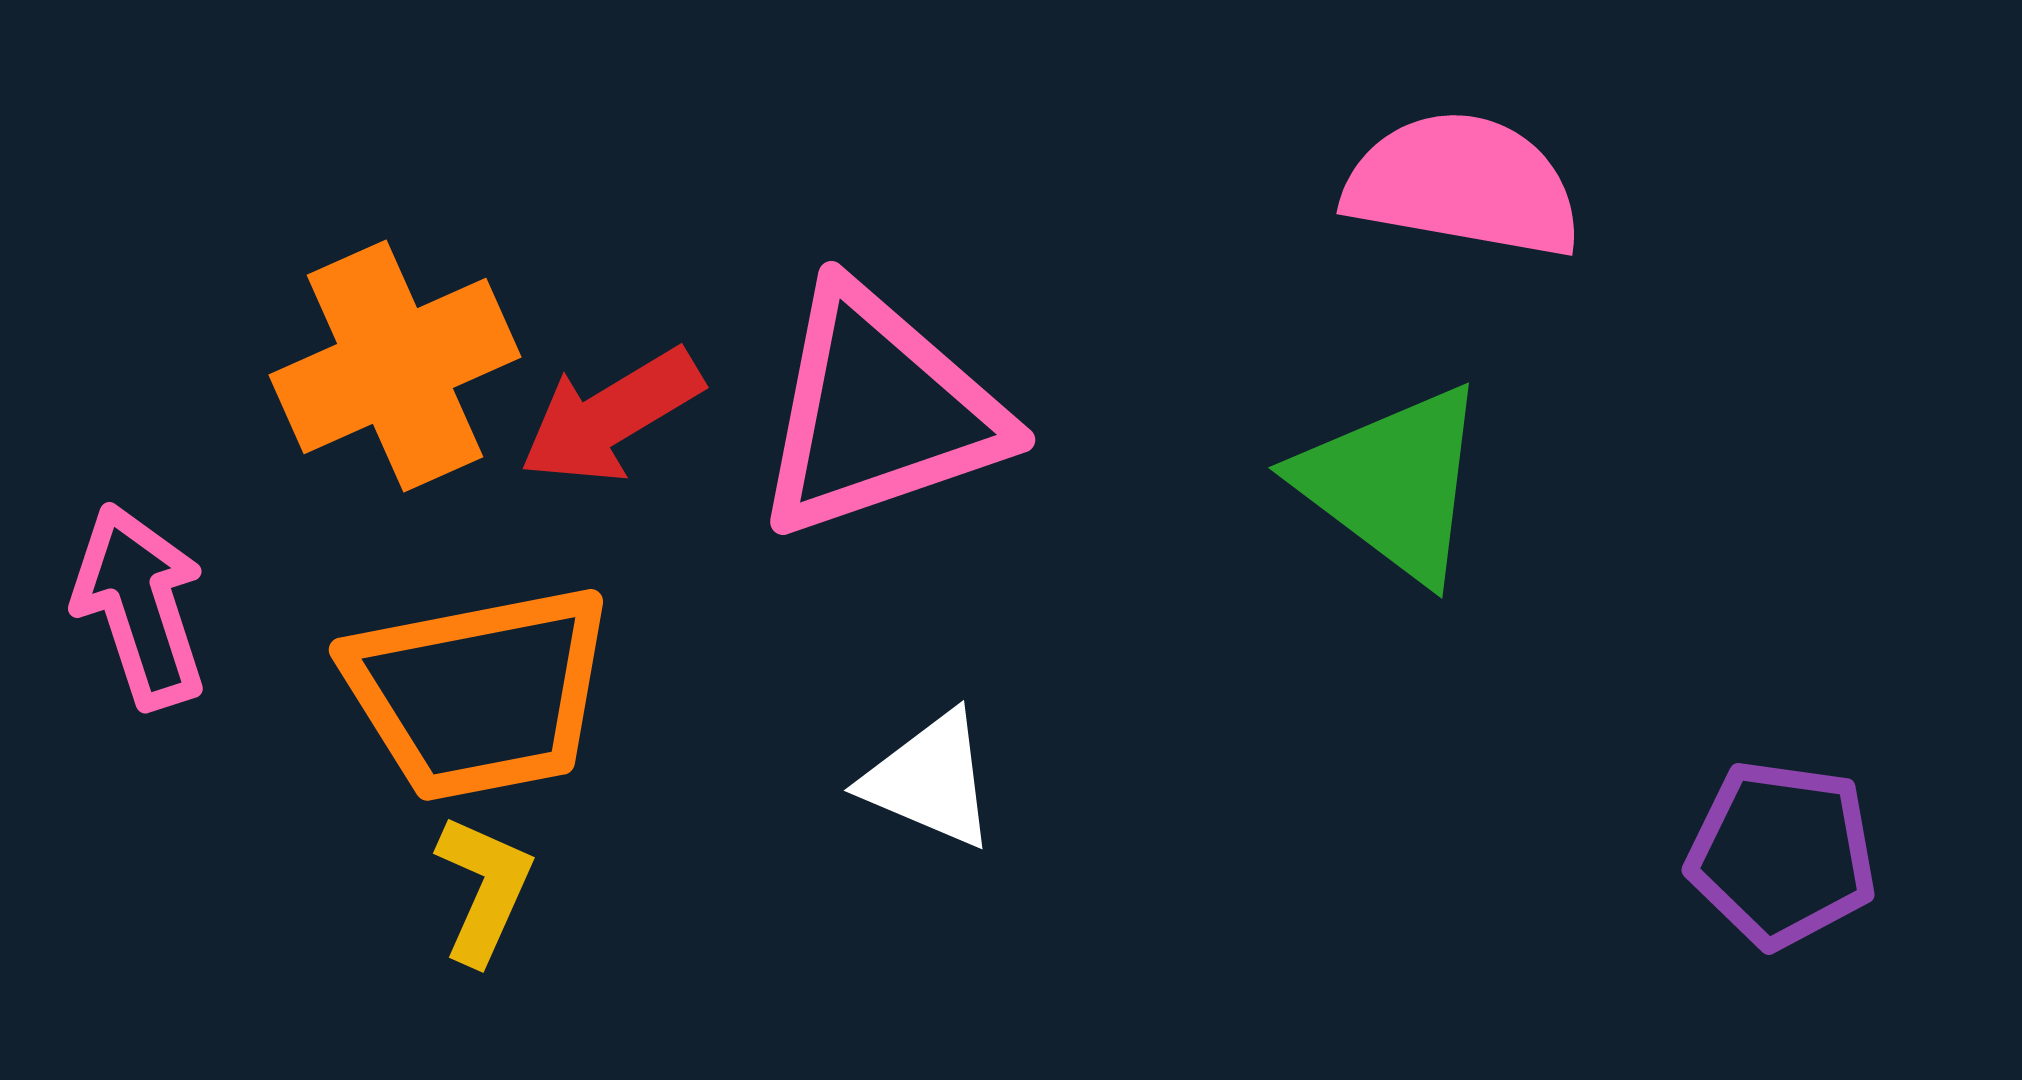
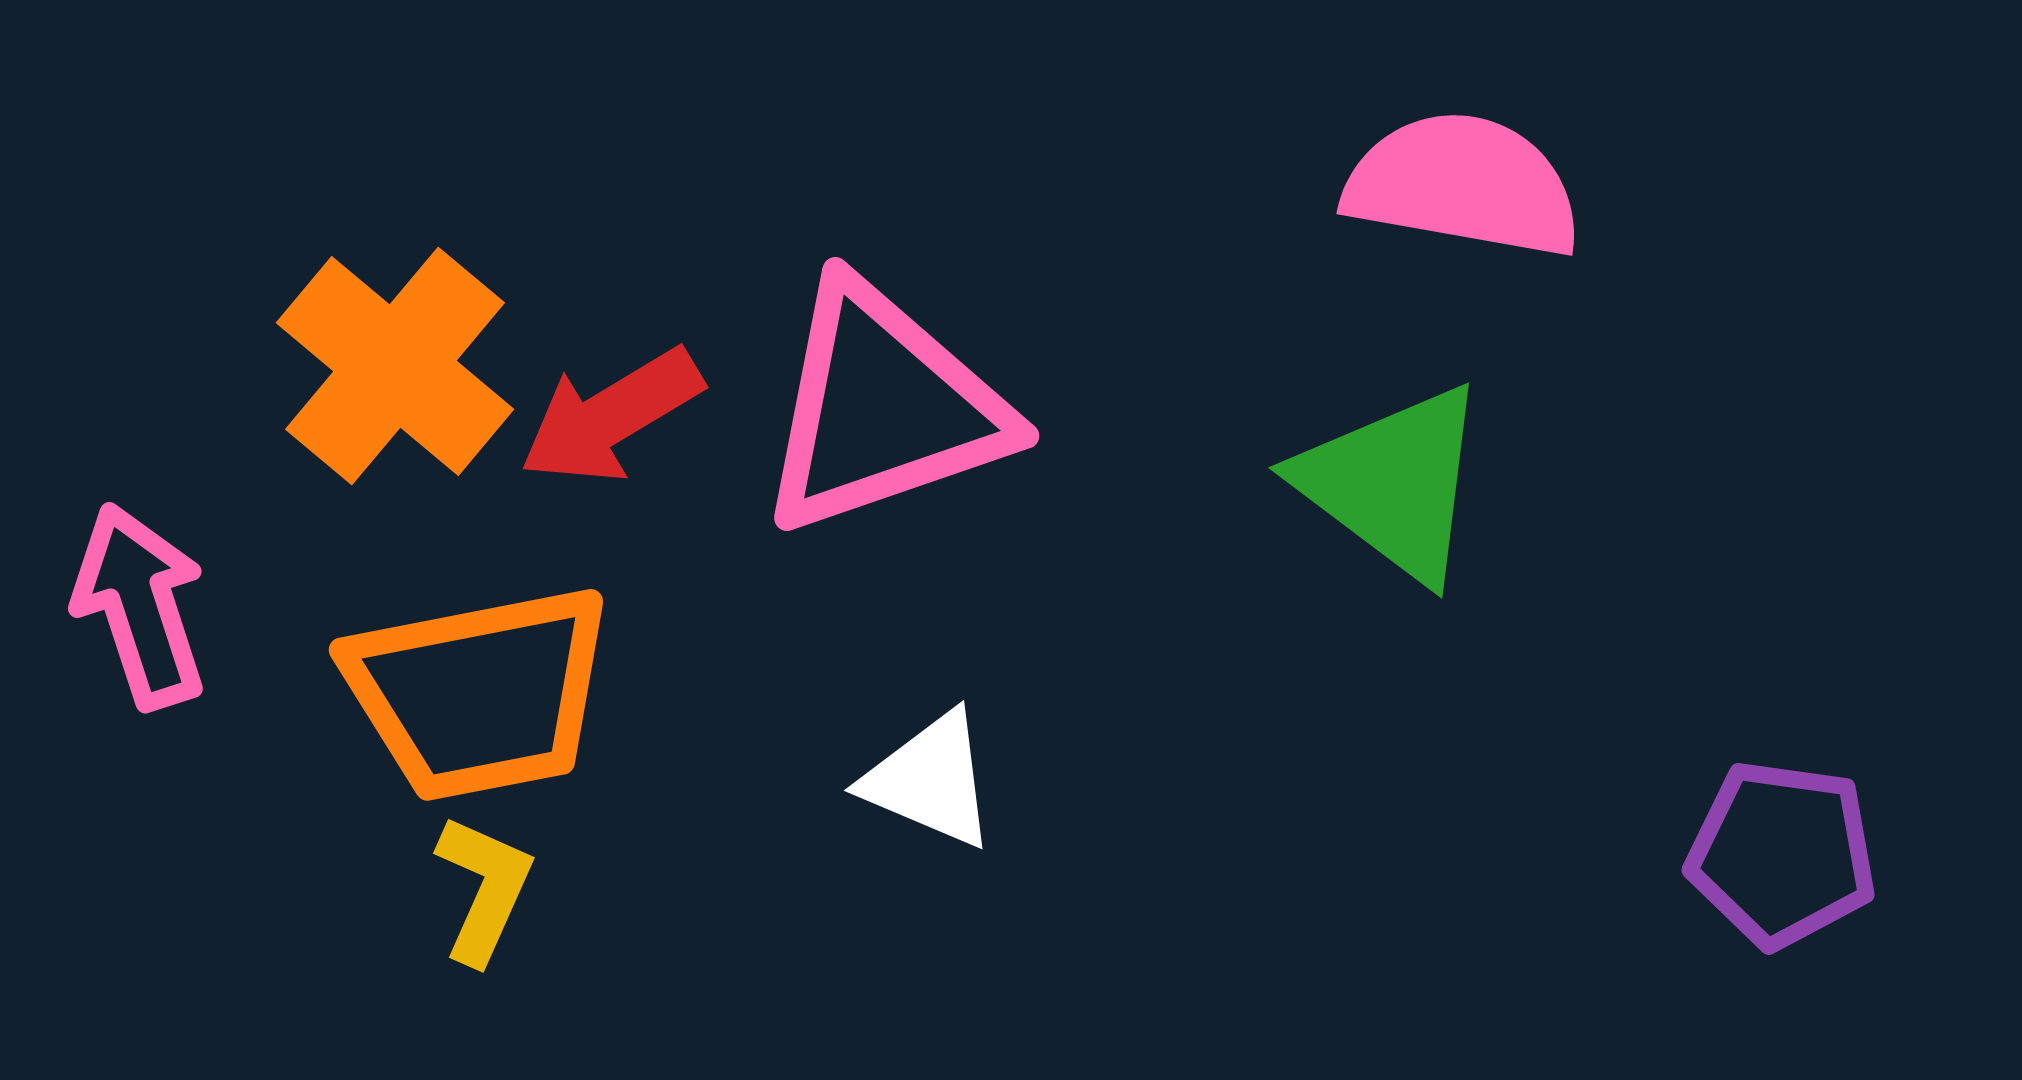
orange cross: rotated 26 degrees counterclockwise
pink triangle: moved 4 px right, 4 px up
